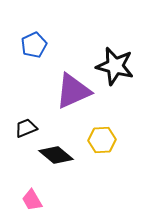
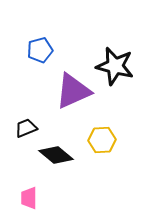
blue pentagon: moved 6 px right, 5 px down; rotated 10 degrees clockwise
pink trapezoid: moved 3 px left, 2 px up; rotated 30 degrees clockwise
